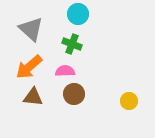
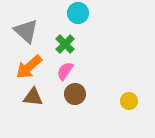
cyan circle: moved 1 px up
gray triangle: moved 5 px left, 2 px down
green cross: moved 7 px left; rotated 24 degrees clockwise
pink semicircle: rotated 54 degrees counterclockwise
brown circle: moved 1 px right
